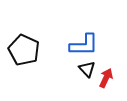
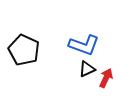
blue L-shape: rotated 20 degrees clockwise
black triangle: rotated 48 degrees clockwise
